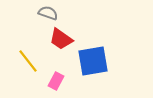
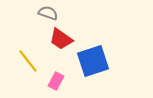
blue square: rotated 8 degrees counterclockwise
